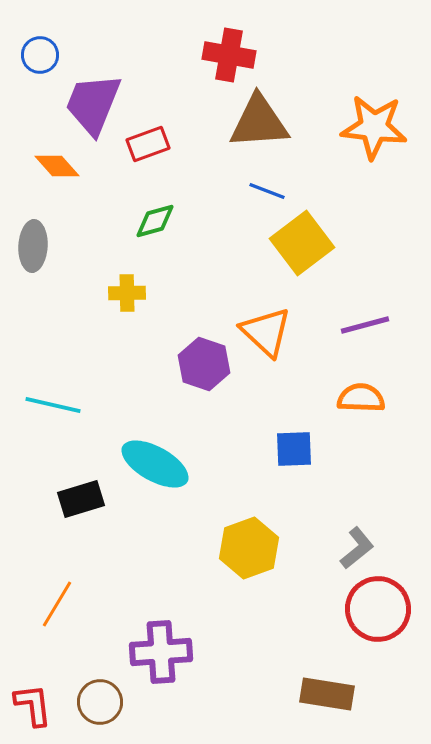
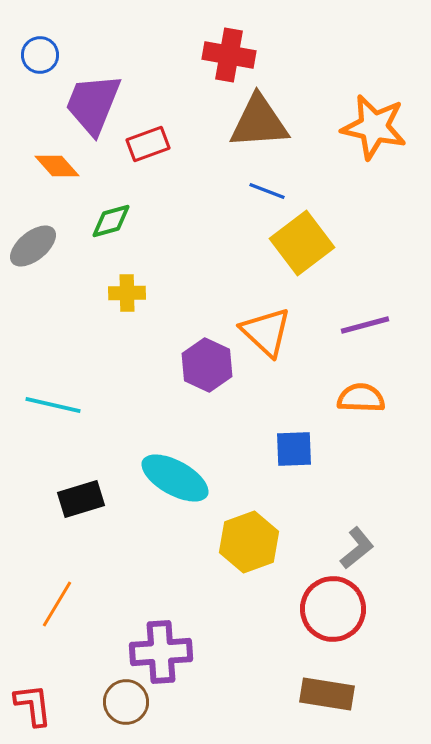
orange star: rotated 6 degrees clockwise
green diamond: moved 44 px left
gray ellipse: rotated 48 degrees clockwise
purple hexagon: moved 3 px right, 1 px down; rotated 6 degrees clockwise
cyan ellipse: moved 20 px right, 14 px down
yellow hexagon: moved 6 px up
red circle: moved 45 px left
brown circle: moved 26 px right
